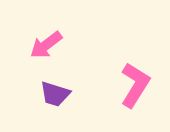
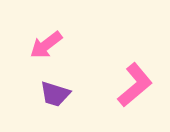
pink L-shape: rotated 18 degrees clockwise
